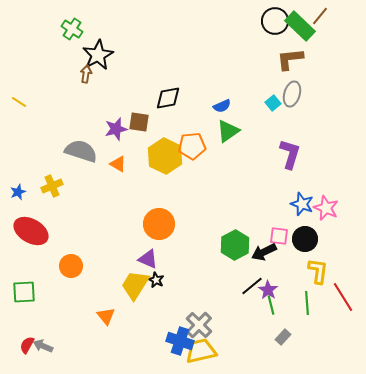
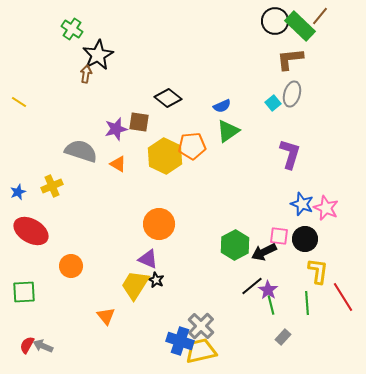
black diamond at (168, 98): rotated 48 degrees clockwise
gray cross at (199, 325): moved 2 px right, 1 px down
